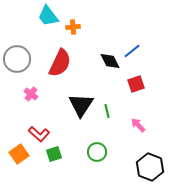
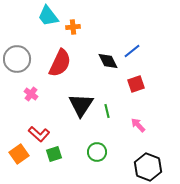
black diamond: moved 2 px left
black hexagon: moved 2 px left
